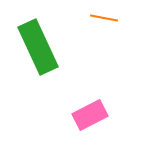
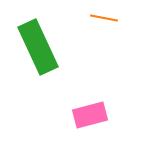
pink rectangle: rotated 12 degrees clockwise
